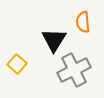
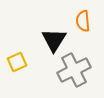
orange semicircle: moved 1 px up
yellow square: moved 2 px up; rotated 24 degrees clockwise
